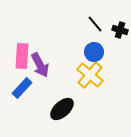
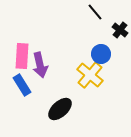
black line: moved 12 px up
black cross: rotated 21 degrees clockwise
blue circle: moved 7 px right, 2 px down
purple arrow: rotated 15 degrees clockwise
blue rectangle: moved 3 px up; rotated 75 degrees counterclockwise
black ellipse: moved 2 px left
